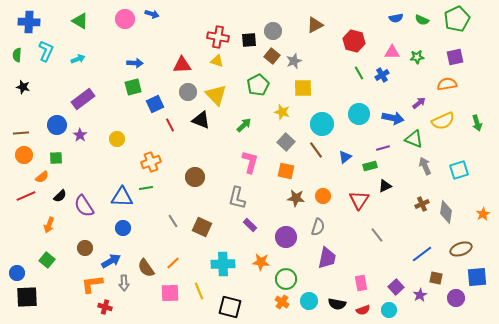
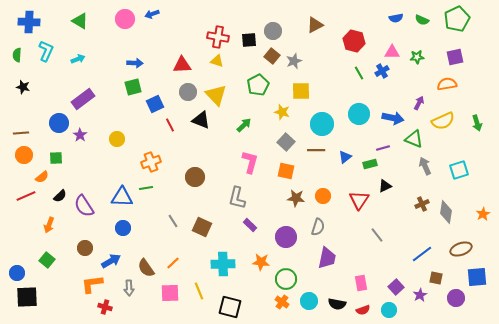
blue arrow at (152, 14): rotated 144 degrees clockwise
blue cross at (382, 75): moved 4 px up
yellow square at (303, 88): moved 2 px left, 3 px down
purple arrow at (419, 103): rotated 24 degrees counterclockwise
blue circle at (57, 125): moved 2 px right, 2 px up
brown line at (316, 150): rotated 54 degrees counterclockwise
green rectangle at (370, 166): moved 2 px up
gray arrow at (124, 283): moved 5 px right, 5 px down
